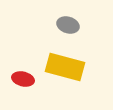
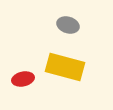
red ellipse: rotated 25 degrees counterclockwise
